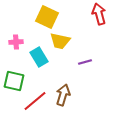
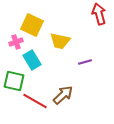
yellow square: moved 15 px left, 8 px down
pink cross: rotated 16 degrees counterclockwise
cyan rectangle: moved 7 px left, 3 px down
brown arrow: rotated 30 degrees clockwise
red line: rotated 70 degrees clockwise
